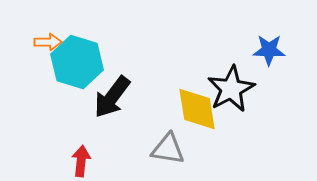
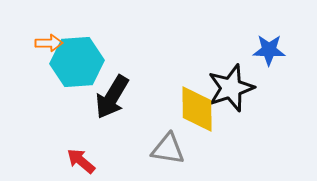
orange arrow: moved 1 px right, 1 px down
cyan hexagon: rotated 21 degrees counterclockwise
black star: moved 1 px up; rotated 9 degrees clockwise
black arrow: rotated 6 degrees counterclockwise
yellow diamond: rotated 9 degrees clockwise
red arrow: rotated 56 degrees counterclockwise
